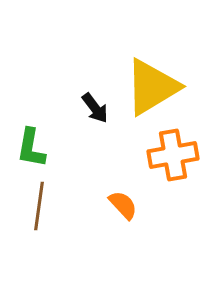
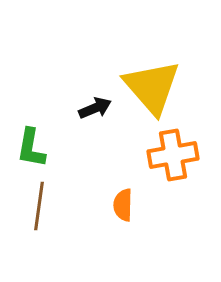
yellow triangle: rotated 40 degrees counterclockwise
black arrow: rotated 76 degrees counterclockwise
orange semicircle: rotated 136 degrees counterclockwise
